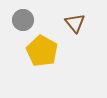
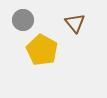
yellow pentagon: moved 1 px up
